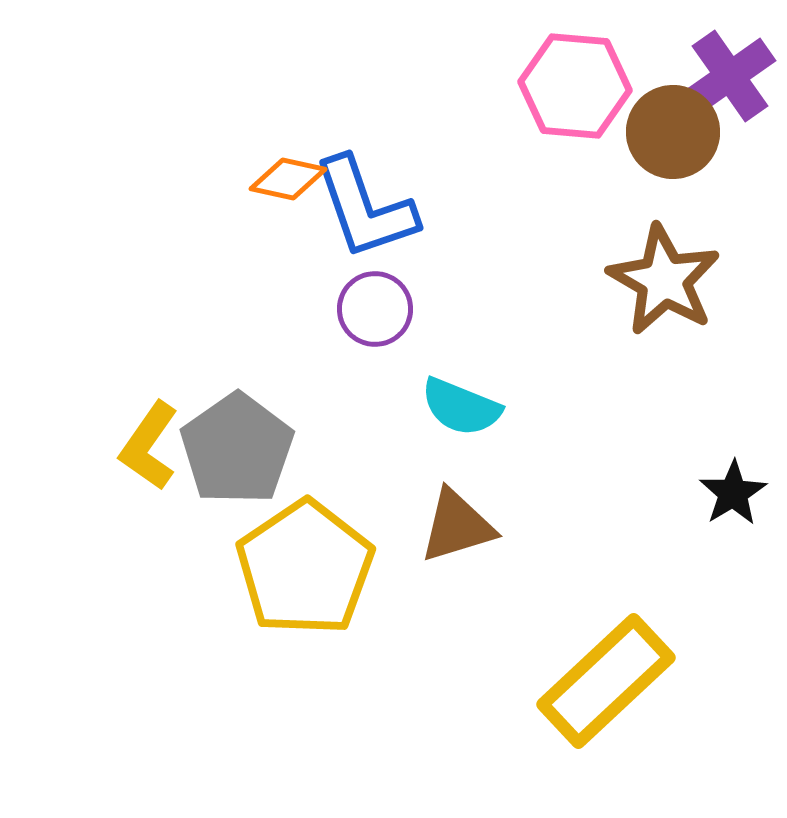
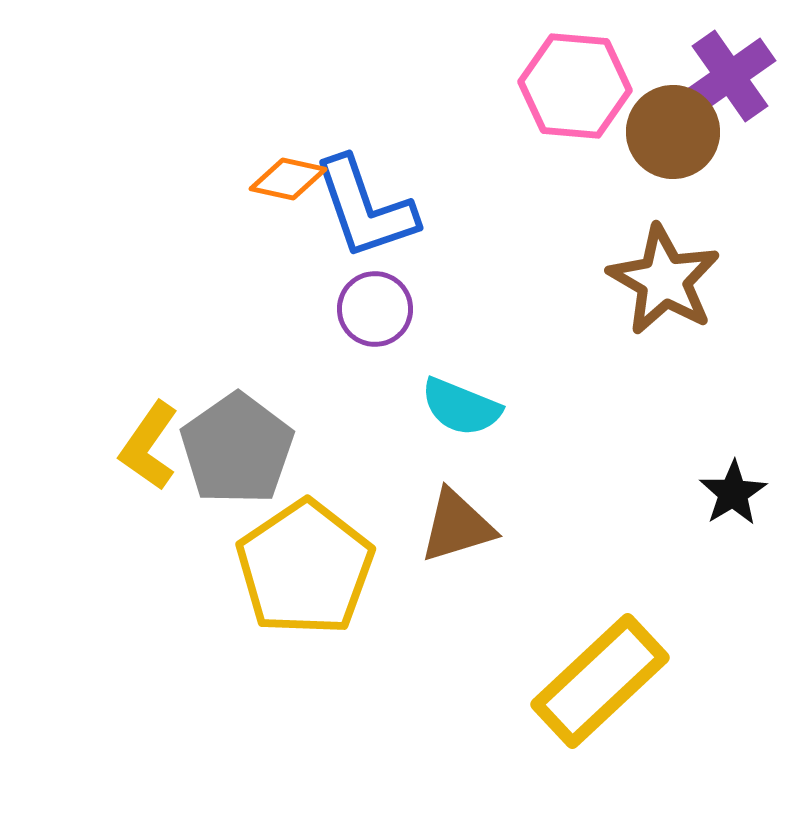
yellow rectangle: moved 6 px left
